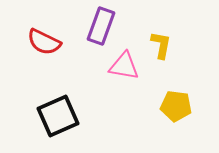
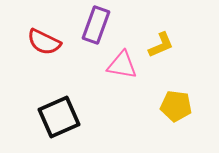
purple rectangle: moved 5 px left, 1 px up
yellow L-shape: rotated 56 degrees clockwise
pink triangle: moved 2 px left, 1 px up
black square: moved 1 px right, 1 px down
